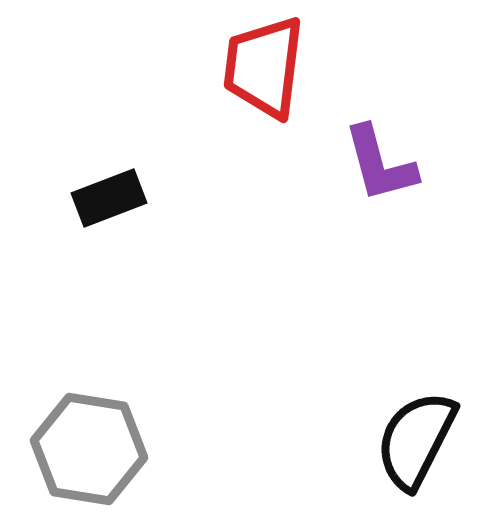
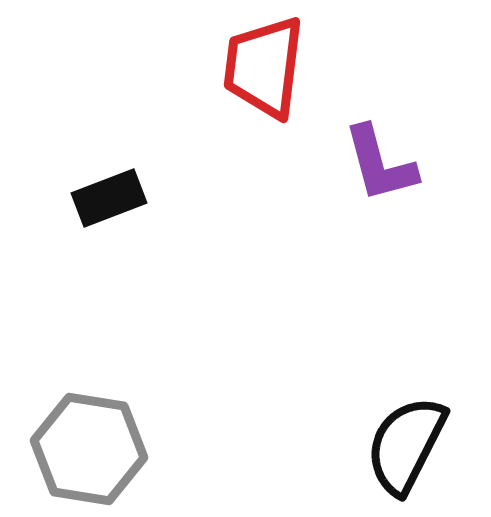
black semicircle: moved 10 px left, 5 px down
